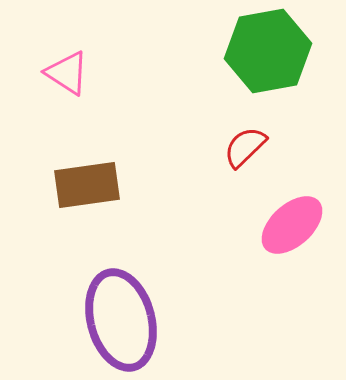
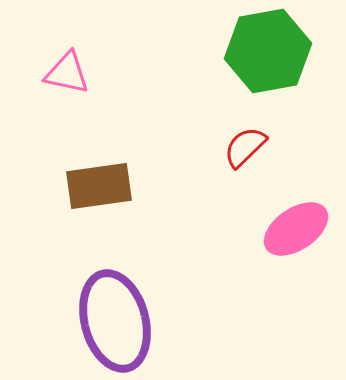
pink triangle: rotated 21 degrees counterclockwise
brown rectangle: moved 12 px right, 1 px down
pink ellipse: moved 4 px right, 4 px down; rotated 8 degrees clockwise
purple ellipse: moved 6 px left, 1 px down
